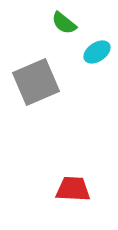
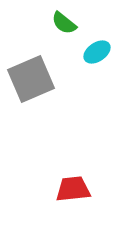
gray square: moved 5 px left, 3 px up
red trapezoid: rotated 9 degrees counterclockwise
